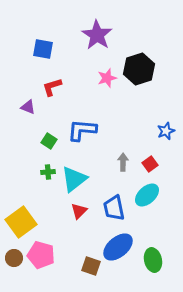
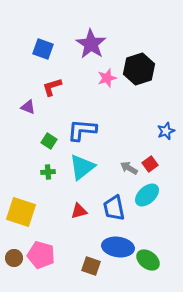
purple star: moved 6 px left, 9 px down
blue square: rotated 10 degrees clockwise
gray arrow: moved 6 px right, 6 px down; rotated 60 degrees counterclockwise
cyan triangle: moved 8 px right, 12 px up
red triangle: rotated 30 degrees clockwise
yellow square: moved 10 px up; rotated 36 degrees counterclockwise
blue ellipse: rotated 48 degrees clockwise
green ellipse: moved 5 px left; rotated 40 degrees counterclockwise
